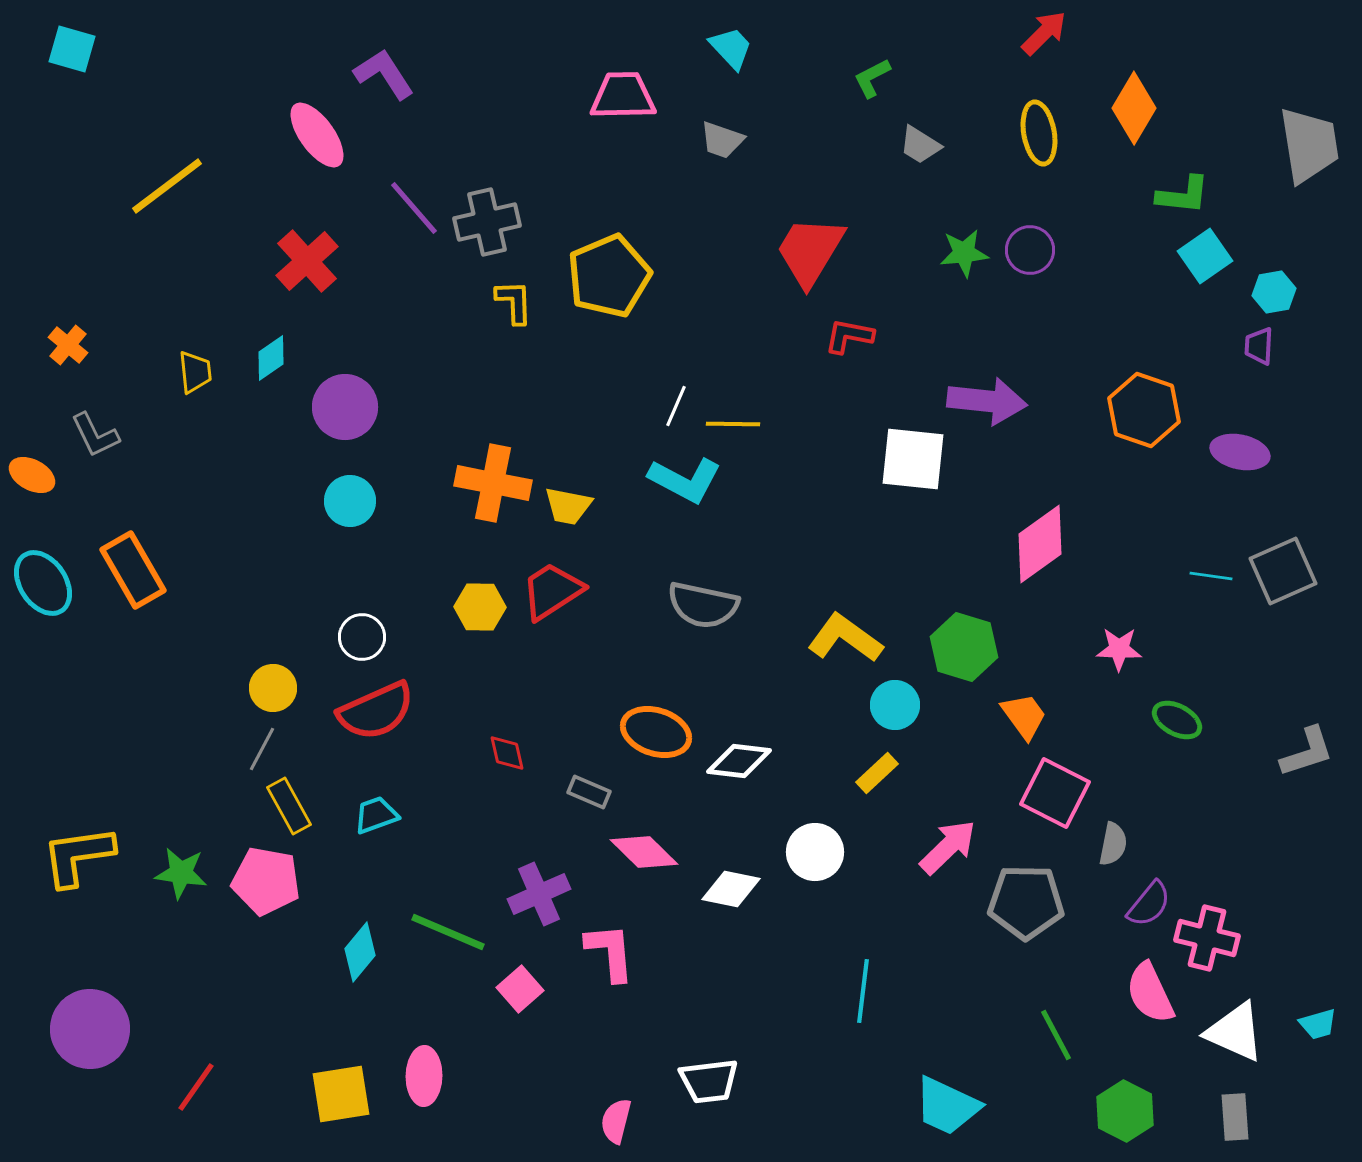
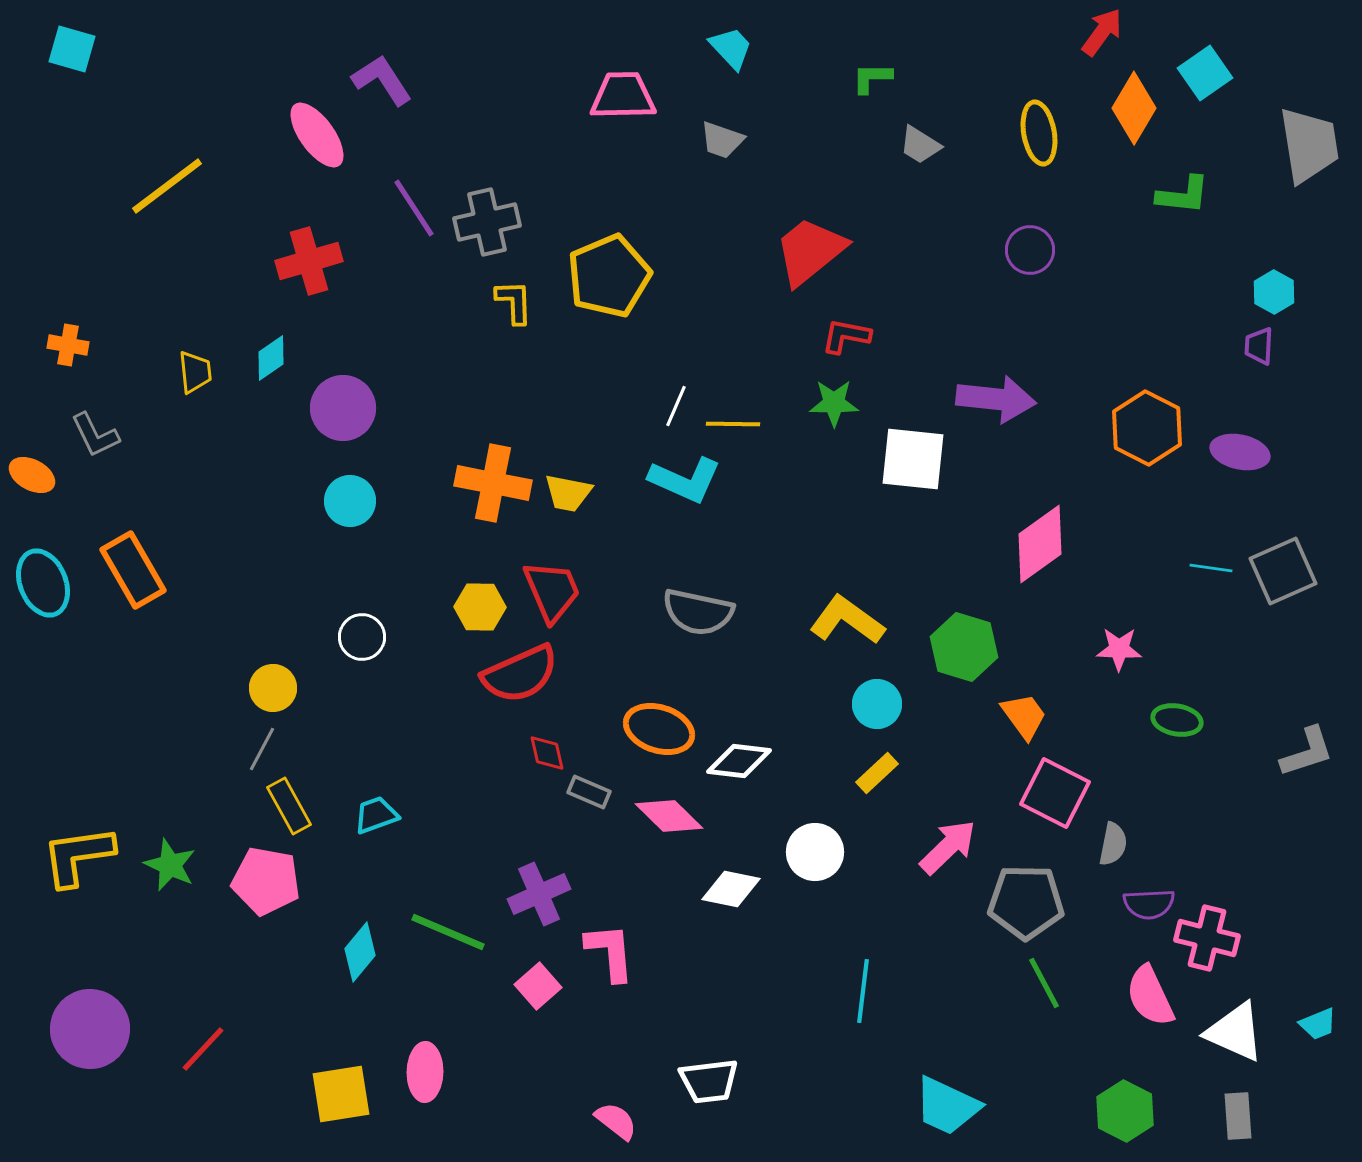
red arrow at (1044, 33): moved 58 px right, 1 px up; rotated 9 degrees counterclockwise
purple L-shape at (384, 74): moved 2 px left, 6 px down
green L-shape at (872, 78): rotated 27 degrees clockwise
purple line at (414, 208): rotated 8 degrees clockwise
red trapezoid at (810, 251): rotated 20 degrees clockwise
green star at (964, 253): moved 130 px left, 150 px down; rotated 6 degrees clockwise
cyan square at (1205, 256): moved 183 px up
red cross at (307, 261): moved 2 px right; rotated 26 degrees clockwise
cyan hexagon at (1274, 292): rotated 21 degrees counterclockwise
red L-shape at (849, 336): moved 3 px left
orange cross at (68, 345): rotated 30 degrees counterclockwise
purple arrow at (987, 401): moved 9 px right, 2 px up
purple circle at (345, 407): moved 2 px left, 1 px down
orange hexagon at (1144, 410): moved 3 px right, 18 px down; rotated 8 degrees clockwise
cyan L-shape at (685, 480): rotated 4 degrees counterclockwise
yellow trapezoid at (568, 506): moved 13 px up
cyan line at (1211, 576): moved 8 px up
cyan ellipse at (43, 583): rotated 12 degrees clockwise
red trapezoid at (552, 591): rotated 100 degrees clockwise
gray semicircle at (703, 605): moved 5 px left, 7 px down
yellow L-shape at (845, 638): moved 2 px right, 18 px up
cyan circle at (895, 705): moved 18 px left, 1 px up
red semicircle at (376, 711): moved 144 px right, 37 px up
green ellipse at (1177, 720): rotated 18 degrees counterclockwise
orange ellipse at (656, 732): moved 3 px right, 3 px up
red diamond at (507, 753): moved 40 px right
pink diamond at (644, 852): moved 25 px right, 36 px up
green star at (181, 873): moved 11 px left, 8 px up; rotated 16 degrees clockwise
purple semicircle at (1149, 904): rotated 48 degrees clockwise
pink square at (520, 989): moved 18 px right, 3 px up
pink semicircle at (1150, 993): moved 3 px down
cyan trapezoid at (1318, 1024): rotated 6 degrees counterclockwise
green line at (1056, 1035): moved 12 px left, 52 px up
pink ellipse at (424, 1076): moved 1 px right, 4 px up
red line at (196, 1087): moved 7 px right, 38 px up; rotated 8 degrees clockwise
gray rectangle at (1235, 1117): moved 3 px right, 1 px up
pink semicircle at (616, 1121): rotated 114 degrees clockwise
